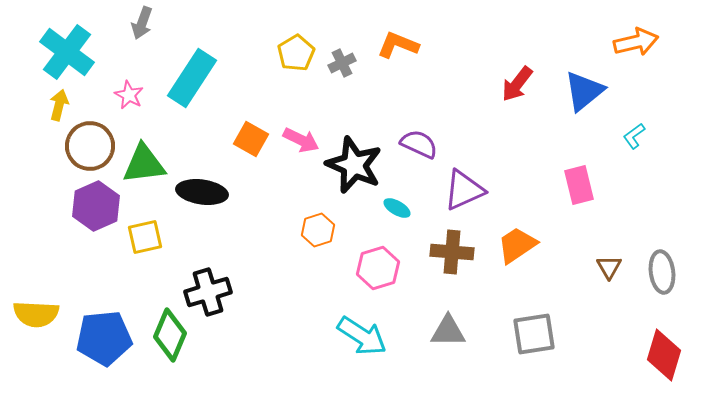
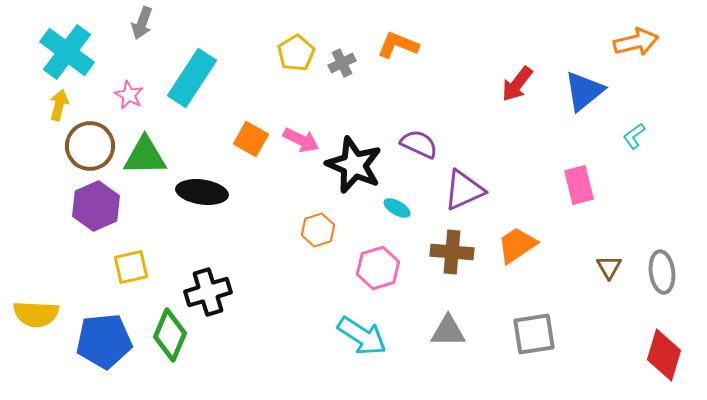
green triangle: moved 1 px right, 8 px up; rotated 6 degrees clockwise
yellow square: moved 14 px left, 30 px down
blue pentagon: moved 3 px down
